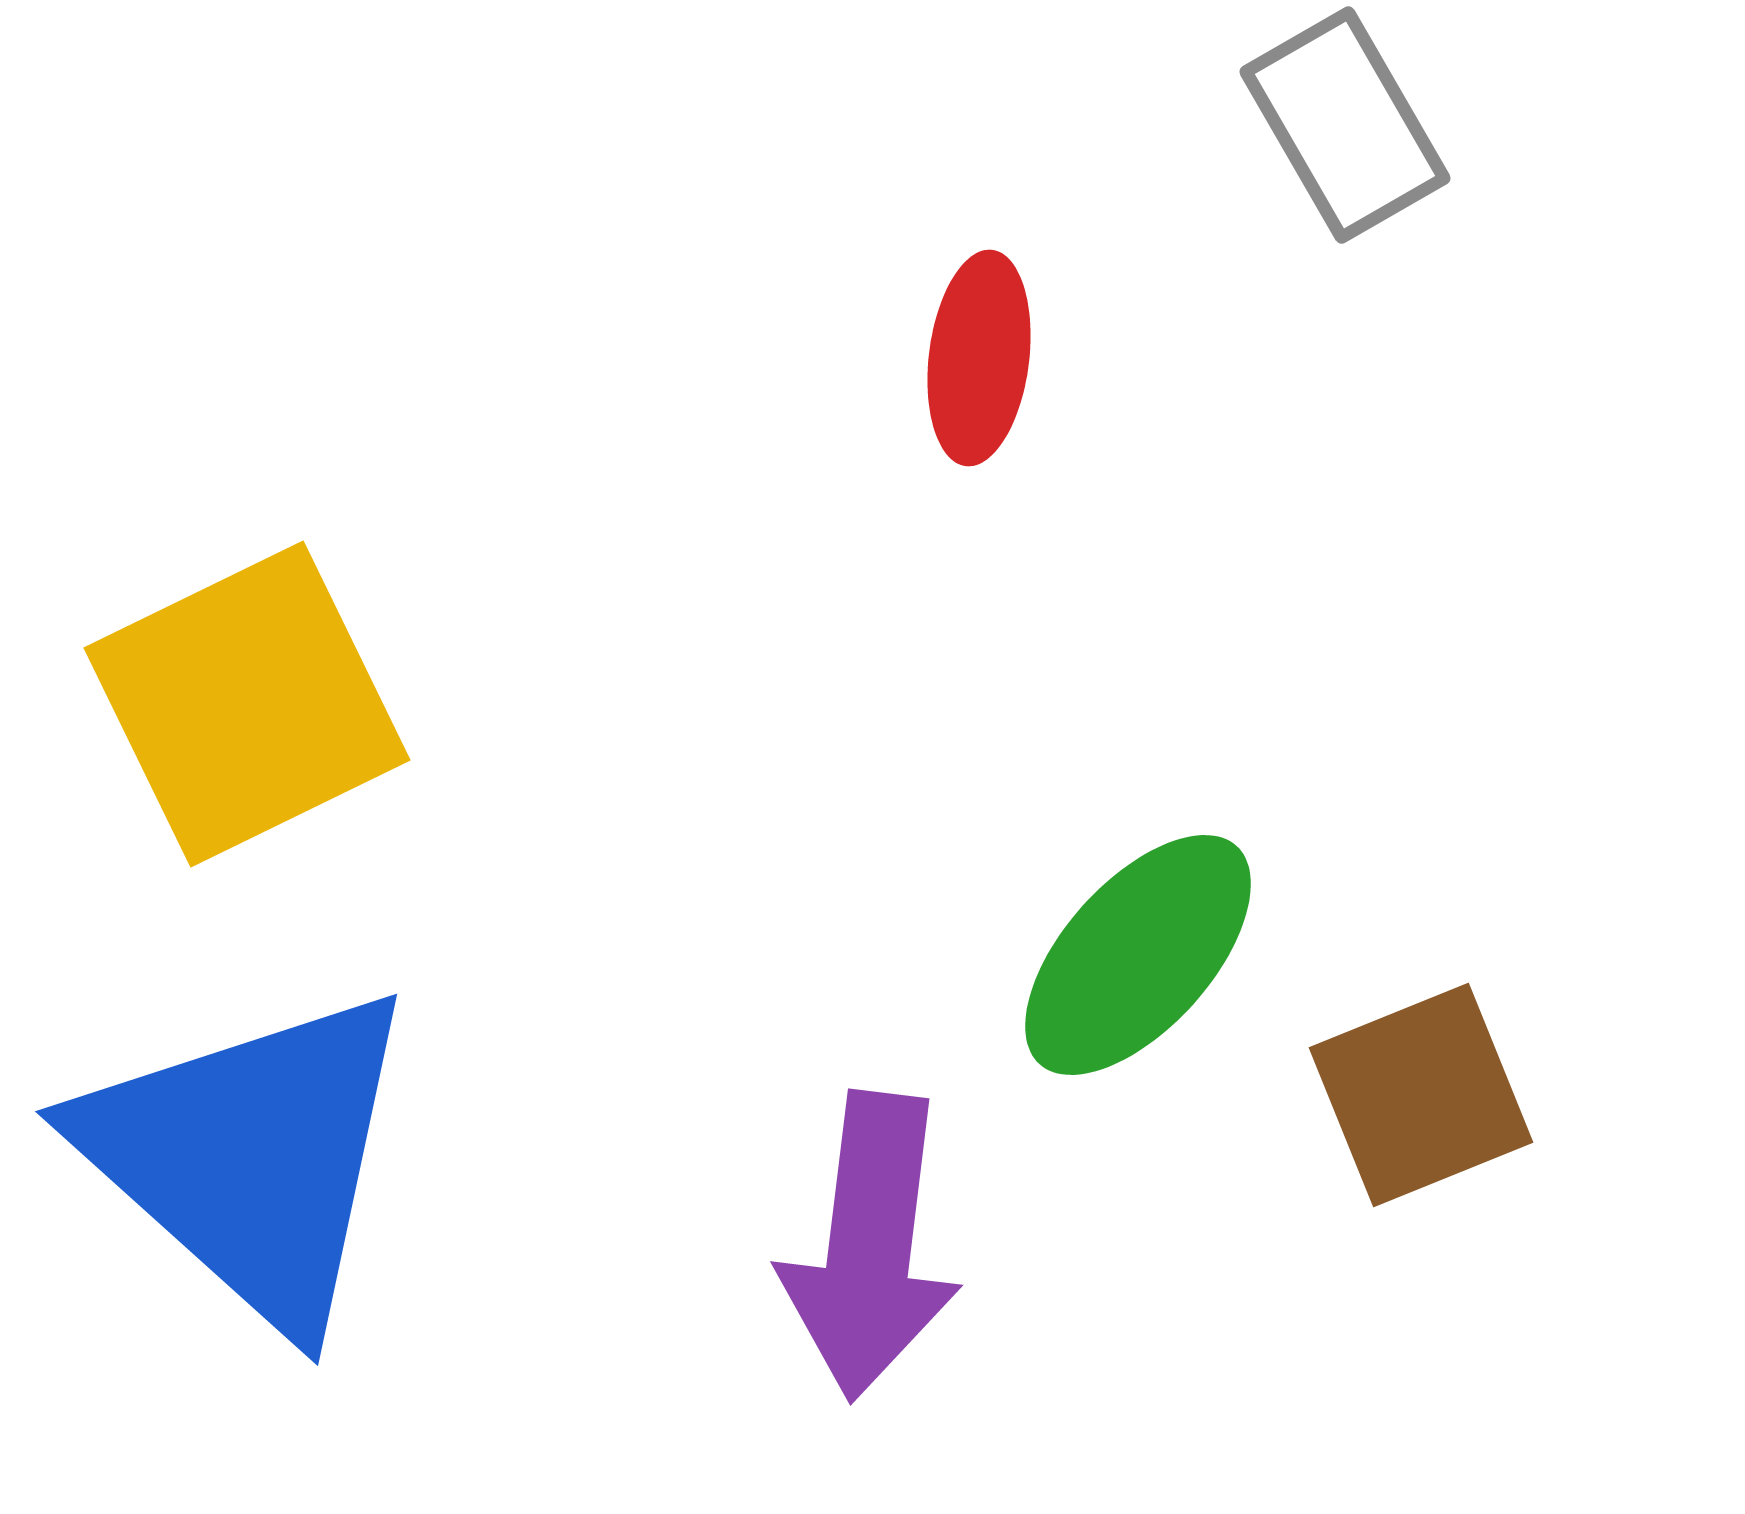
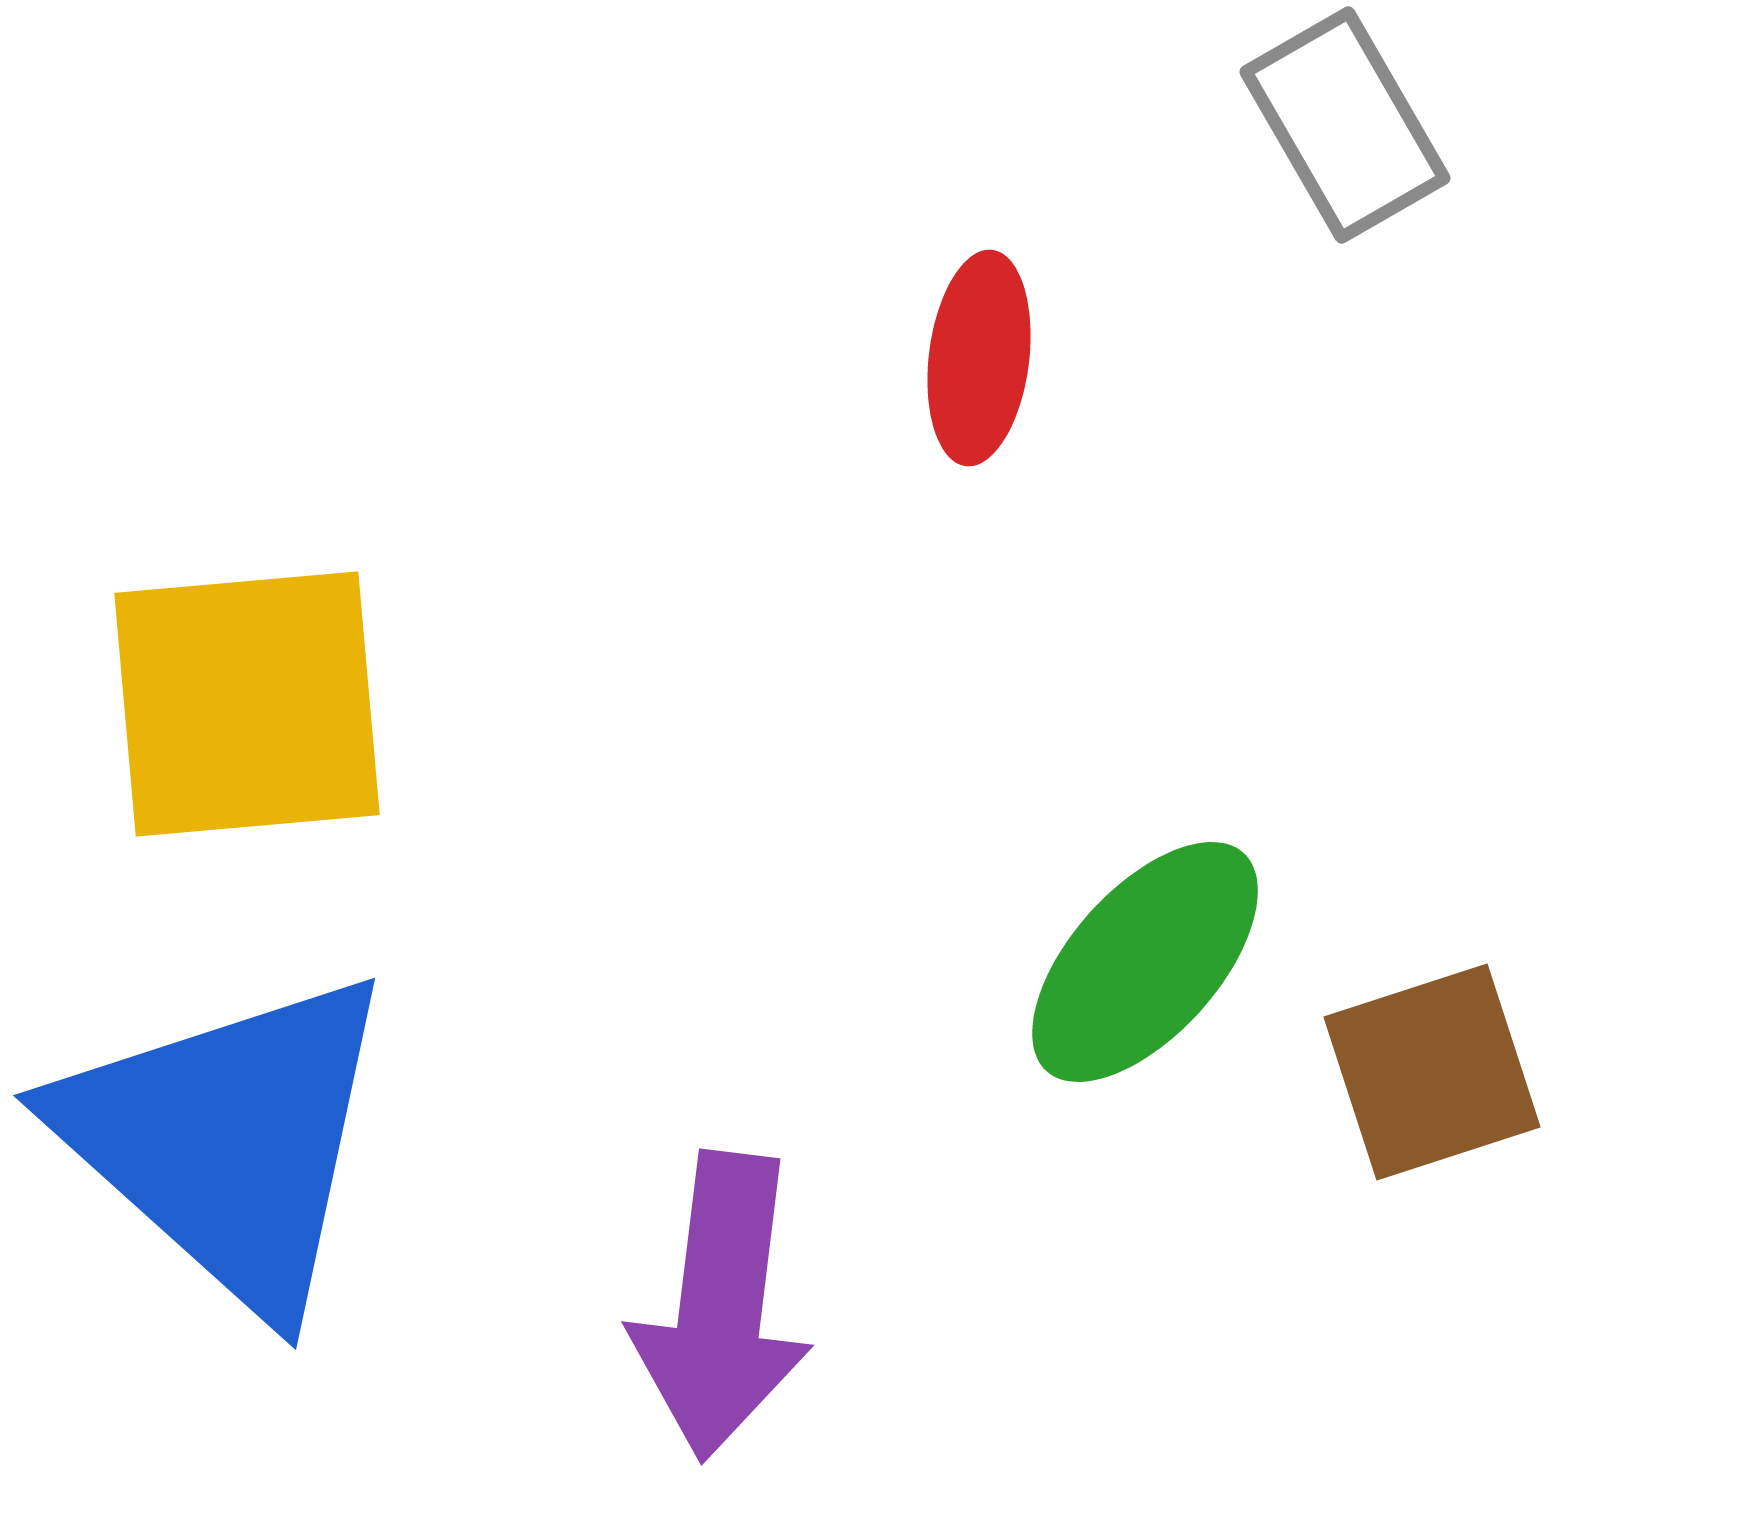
yellow square: rotated 21 degrees clockwise
green ellipse: moved 7 px right, 7 px down
brown square: moved 11 px right, 23 px up; rotated 4 degrees clockwise
blue triangle: moved 22 px left, 16 px up
purple arrow: moved 149 px left, 60 px down
